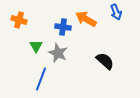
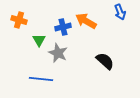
blue arrow: moved 4 px right
orange arrow: moved 2 px down
blue cross: rotated 21 degrees counterclockwise
green triangle: moved 3 px right, 6 px up
blue line: rotated 75 degrees clockwise
